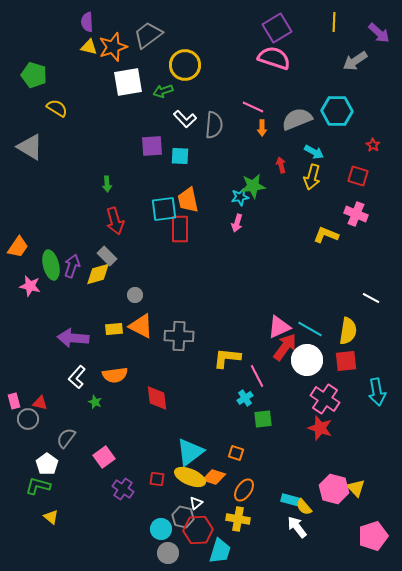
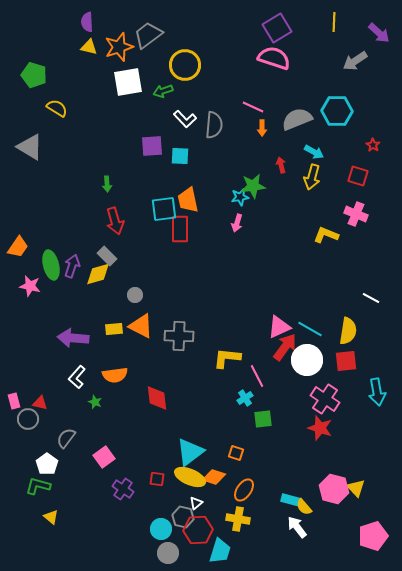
orange star at (113, 47): moved 6 px right
